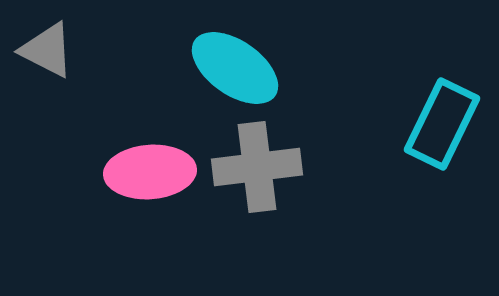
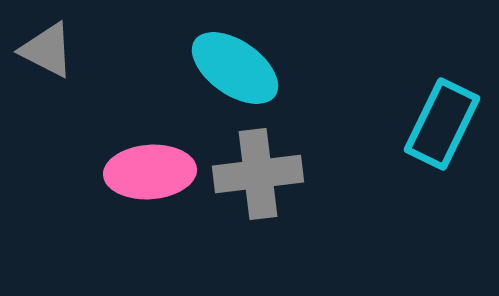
gray cross: moved 1 px right, 7 px down
